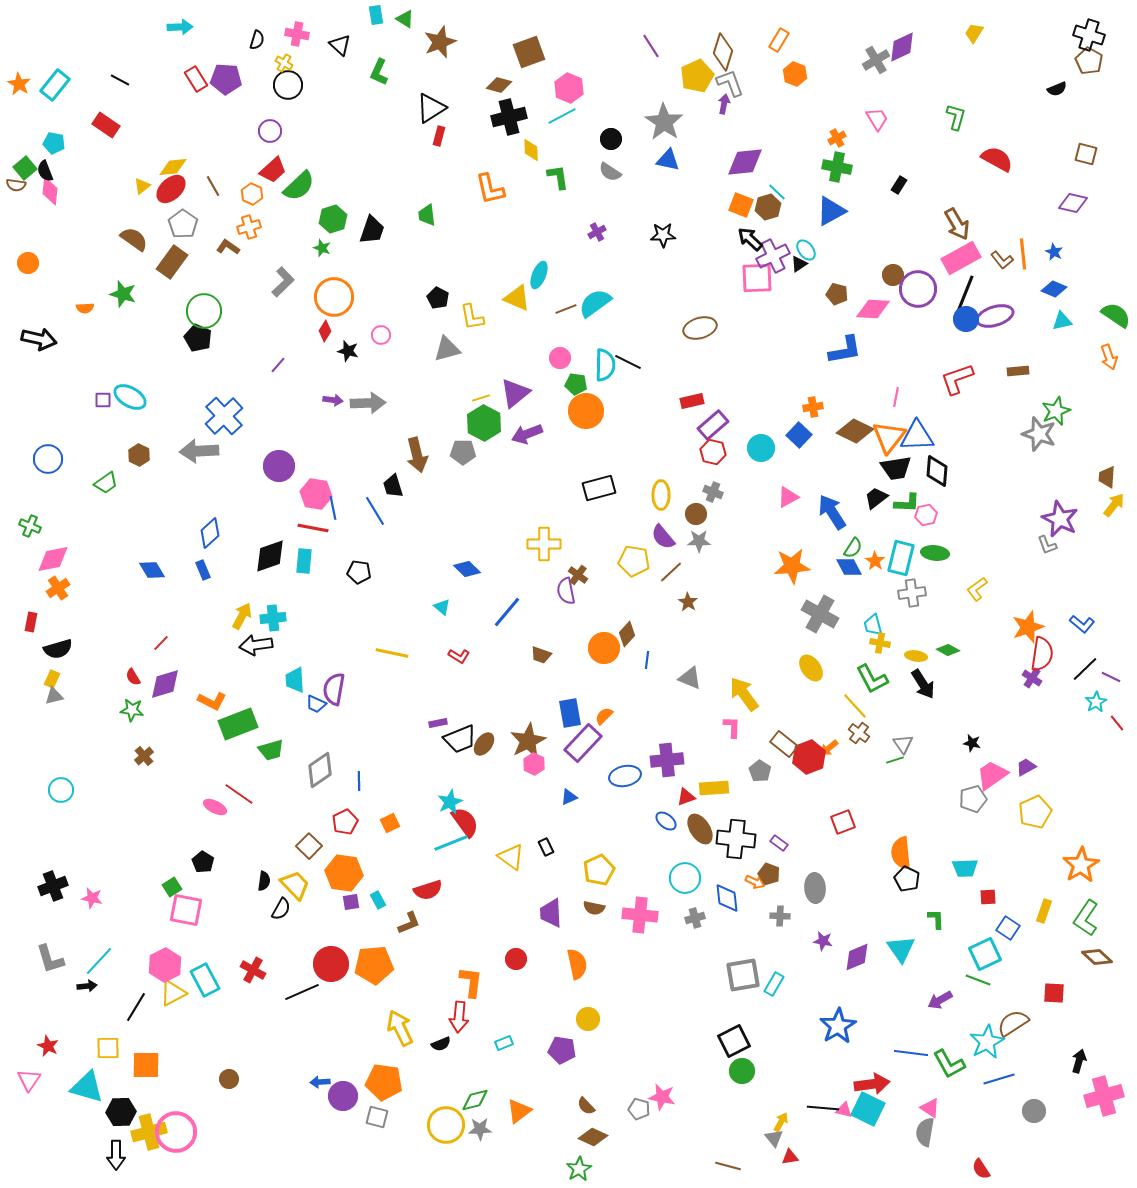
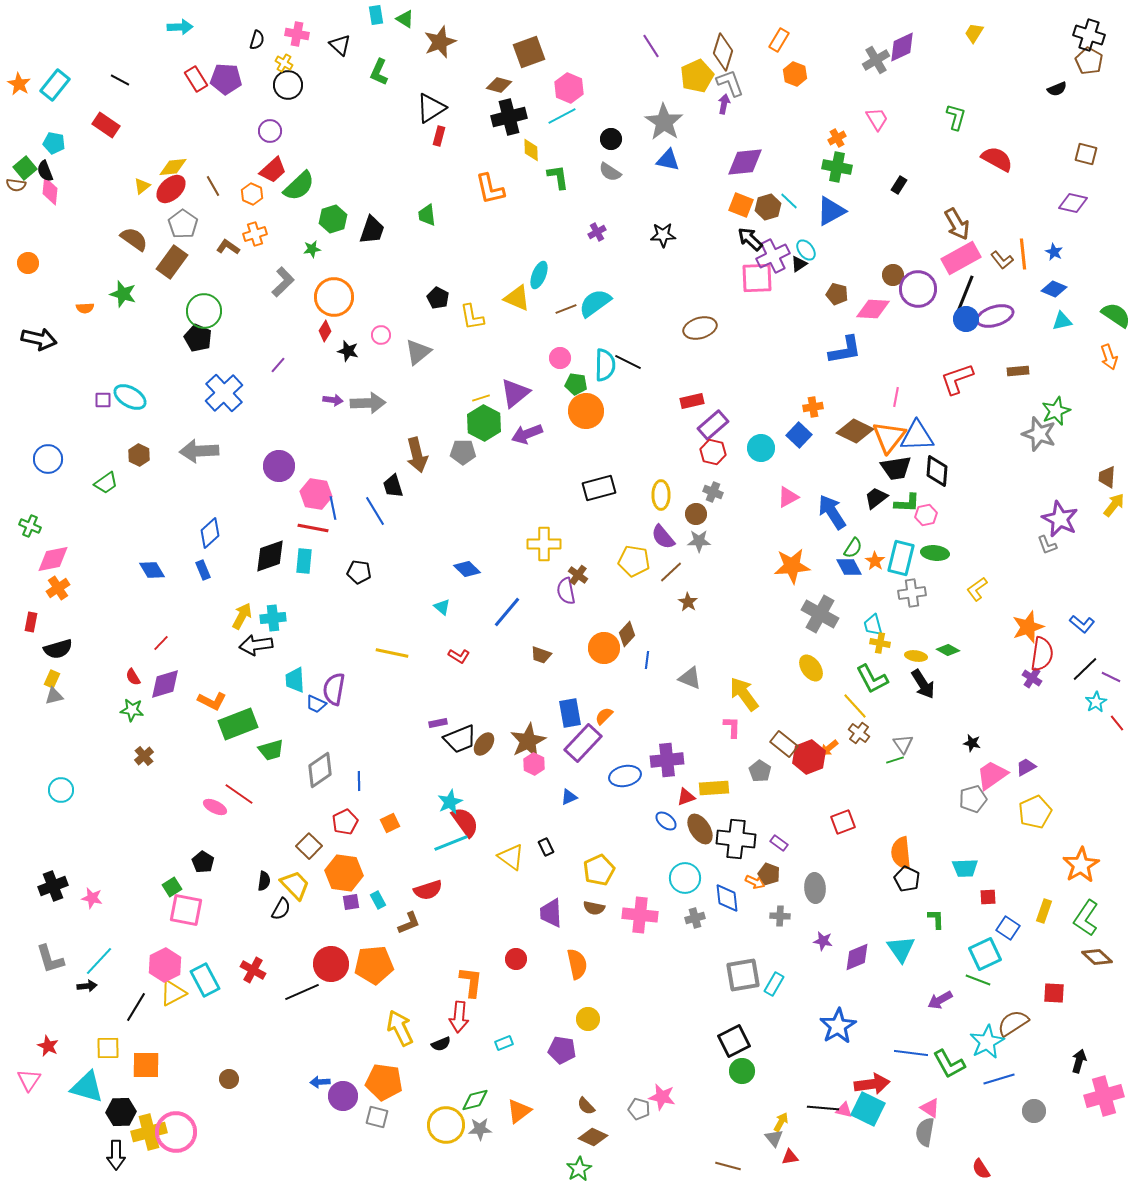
cyan line at (777, 192): moved 12 px right, 9 px down
orange cross at (249, 227): moved 6 px right, 7 px down
green star at (322, 248): moved 10 px left, 1 px down; rotated 30 degrees counterclockwise
gray triangle at (447, 349): moved 29 px left, 3 px down; rotated 24 degrees counterclockwise
blue cross at (224, 416): moved 23 px up
